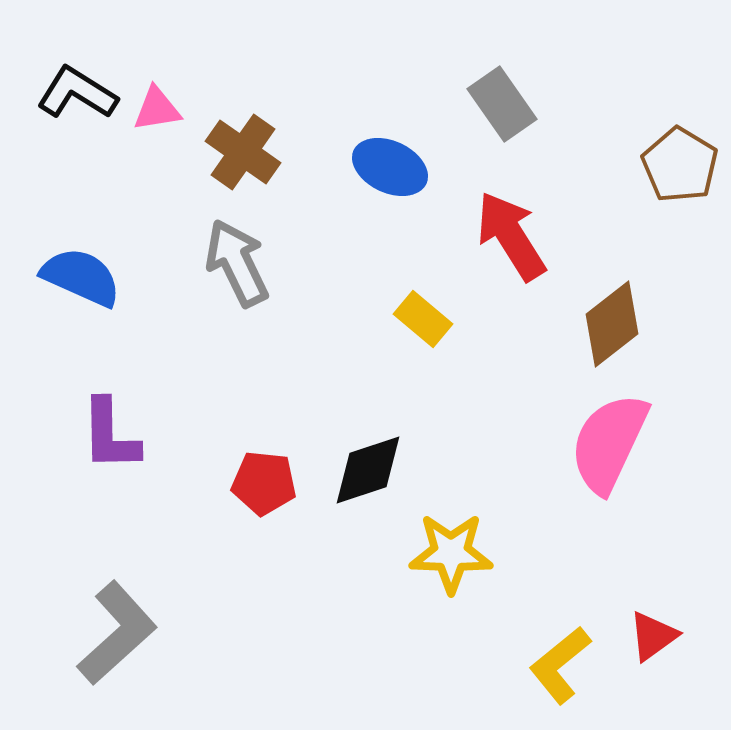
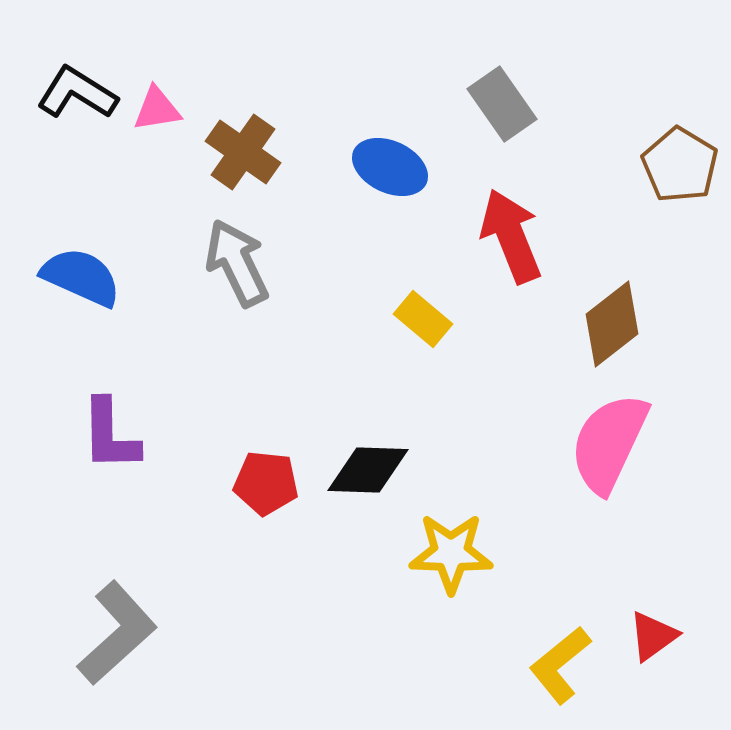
red arrow: rotated 10 degrees clockwise
black diamond: rotated 20 degrees clockwise
red pentagon: moved 2 px right
